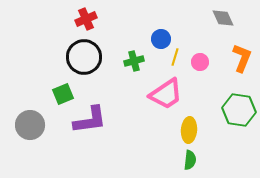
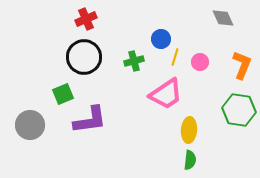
orange L-shape: moved 7 px down
